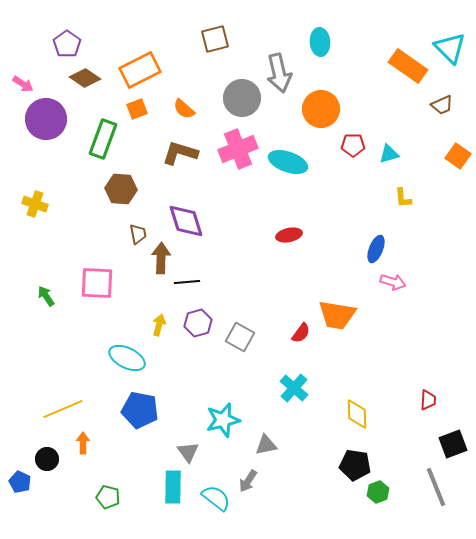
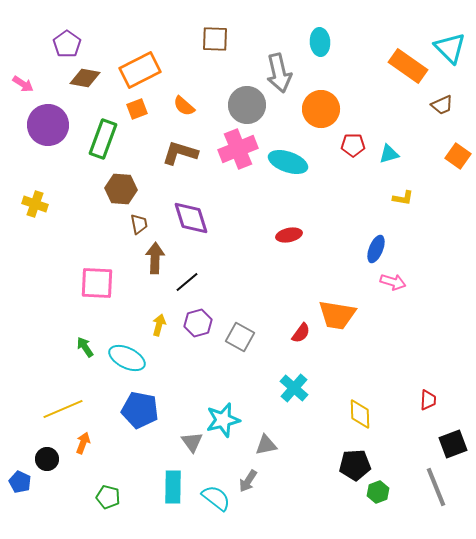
brown square at (215, 39): rotated 16 degrees clockwise
brown diamond at (85, 78): rotated 24 degrees counterclockwise
gray circle at (242, 98): moved 5 px right, 7 px down
orange semicircle at (184, 109): moved 3 px up
purple circle at (46, 119): moved 2 px right, 6 px down
yellow L-shape at (403, 198): rotated 75 degrees counterclockwise
purple diamond at (186, 221): moved 5 px right, 3 px up
brown trapezoid at (138, 234): moved 1 px right, 10 px up
brown arrow at (161, 258): moved 6 px left
black line at (187, 282): rotated 35 degrees counterclockwise
green arrow at (46, 296): moved 39 px right, 51 px down
yellow diamond at (357, 414): moved 3 px right
orange arrow at (83, 443): rotated 20 degrees clockwise
gray triangle at (188, 452): moved 4 px right, 10 px up
black pentagon at (355, 465): rotated 12 degrees counterclockwise
